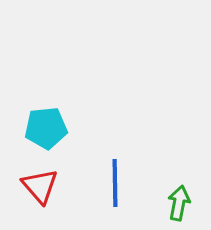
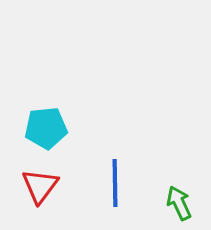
red triangle: rotated 18 degrees clockwise
green arrow: rotated 36 degrees counterclockwise
